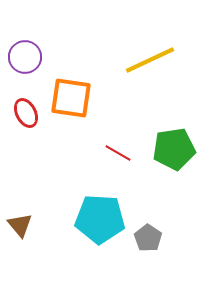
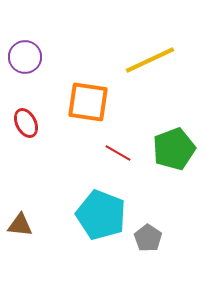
orange square: moved 17 px right, 4 px down
red ellipse: moved 10 px down
green pentagon: rotated 12 degrees counterclockwise
cyan pentagon: moved 1 px right, 4 px up; rotated 18 degrees clockwise
brown triangle: rotated 44 degrees counterclockwise
